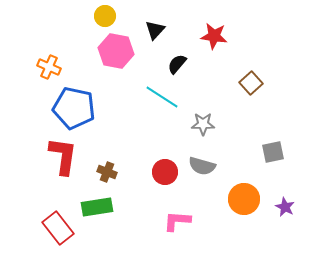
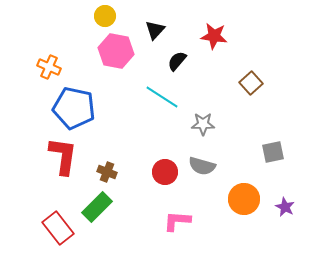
black semicircle: moved 3 px up
green rectangle: rotated 36 degrees counterclockwise
